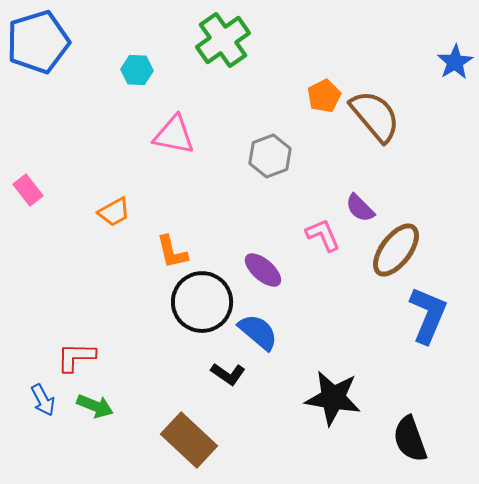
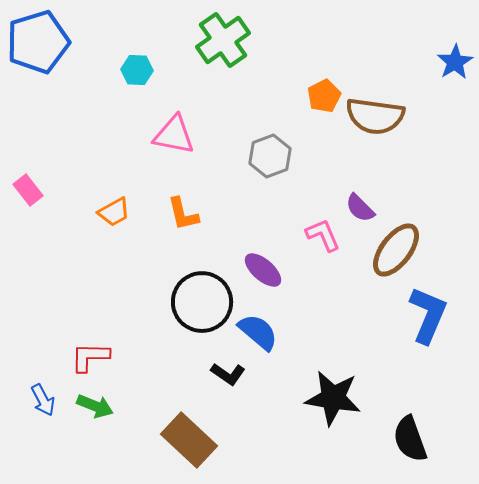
brown semicircle: rotated 138 degrees clockwise
orange L-shape: moved 11 px right, 38 px up
red L-shape: moved 14 px right
